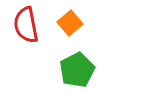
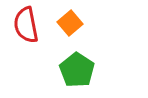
green pentagon: rotated 12 degrees counterclockwise
